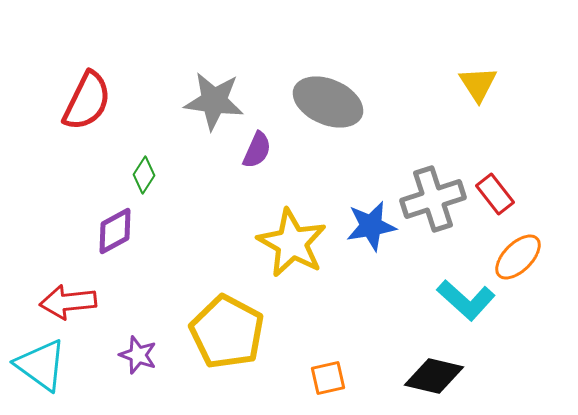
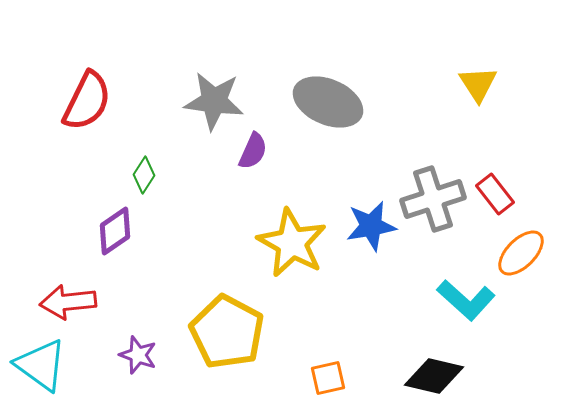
purple semicircle: moved 4 px left, 1 px down
purple diamond: rotated 6 degrees counterclockwise
orange ellipse: moved 3 px right, 4 px up
